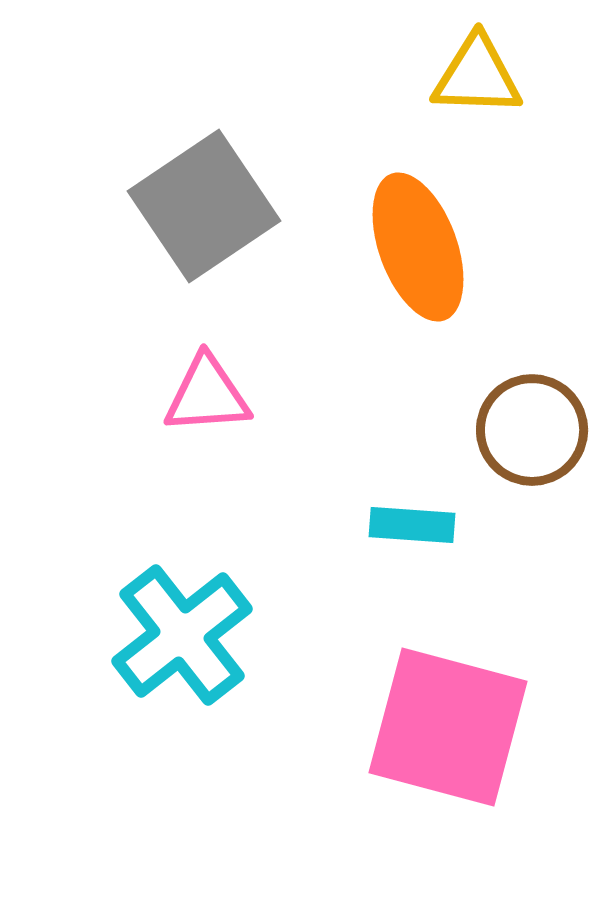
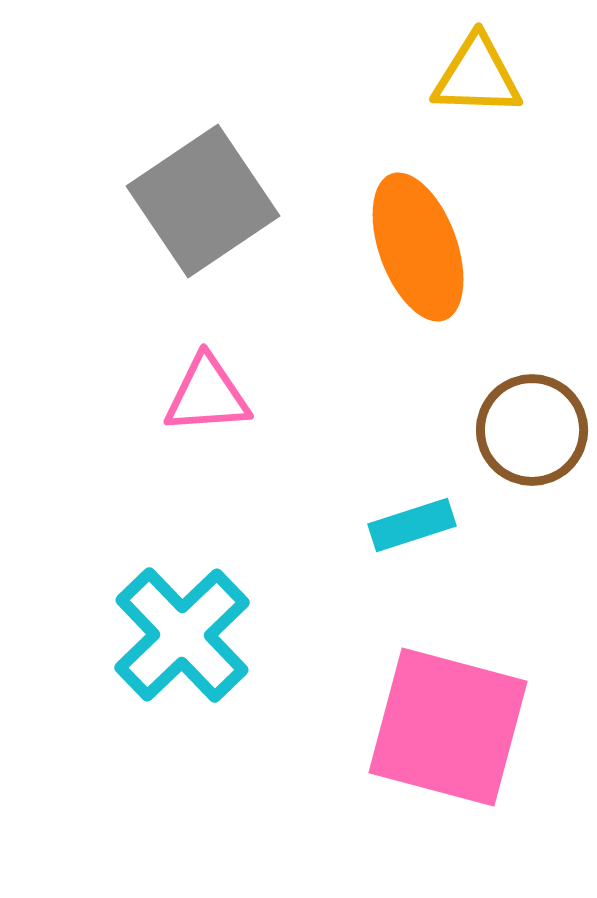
gray square: moved 1 px left, 5 px up
cyan rectangle: rotated 22 degrees counterclockwise
cyan cross: rotated 6 degrees counterclockwise
